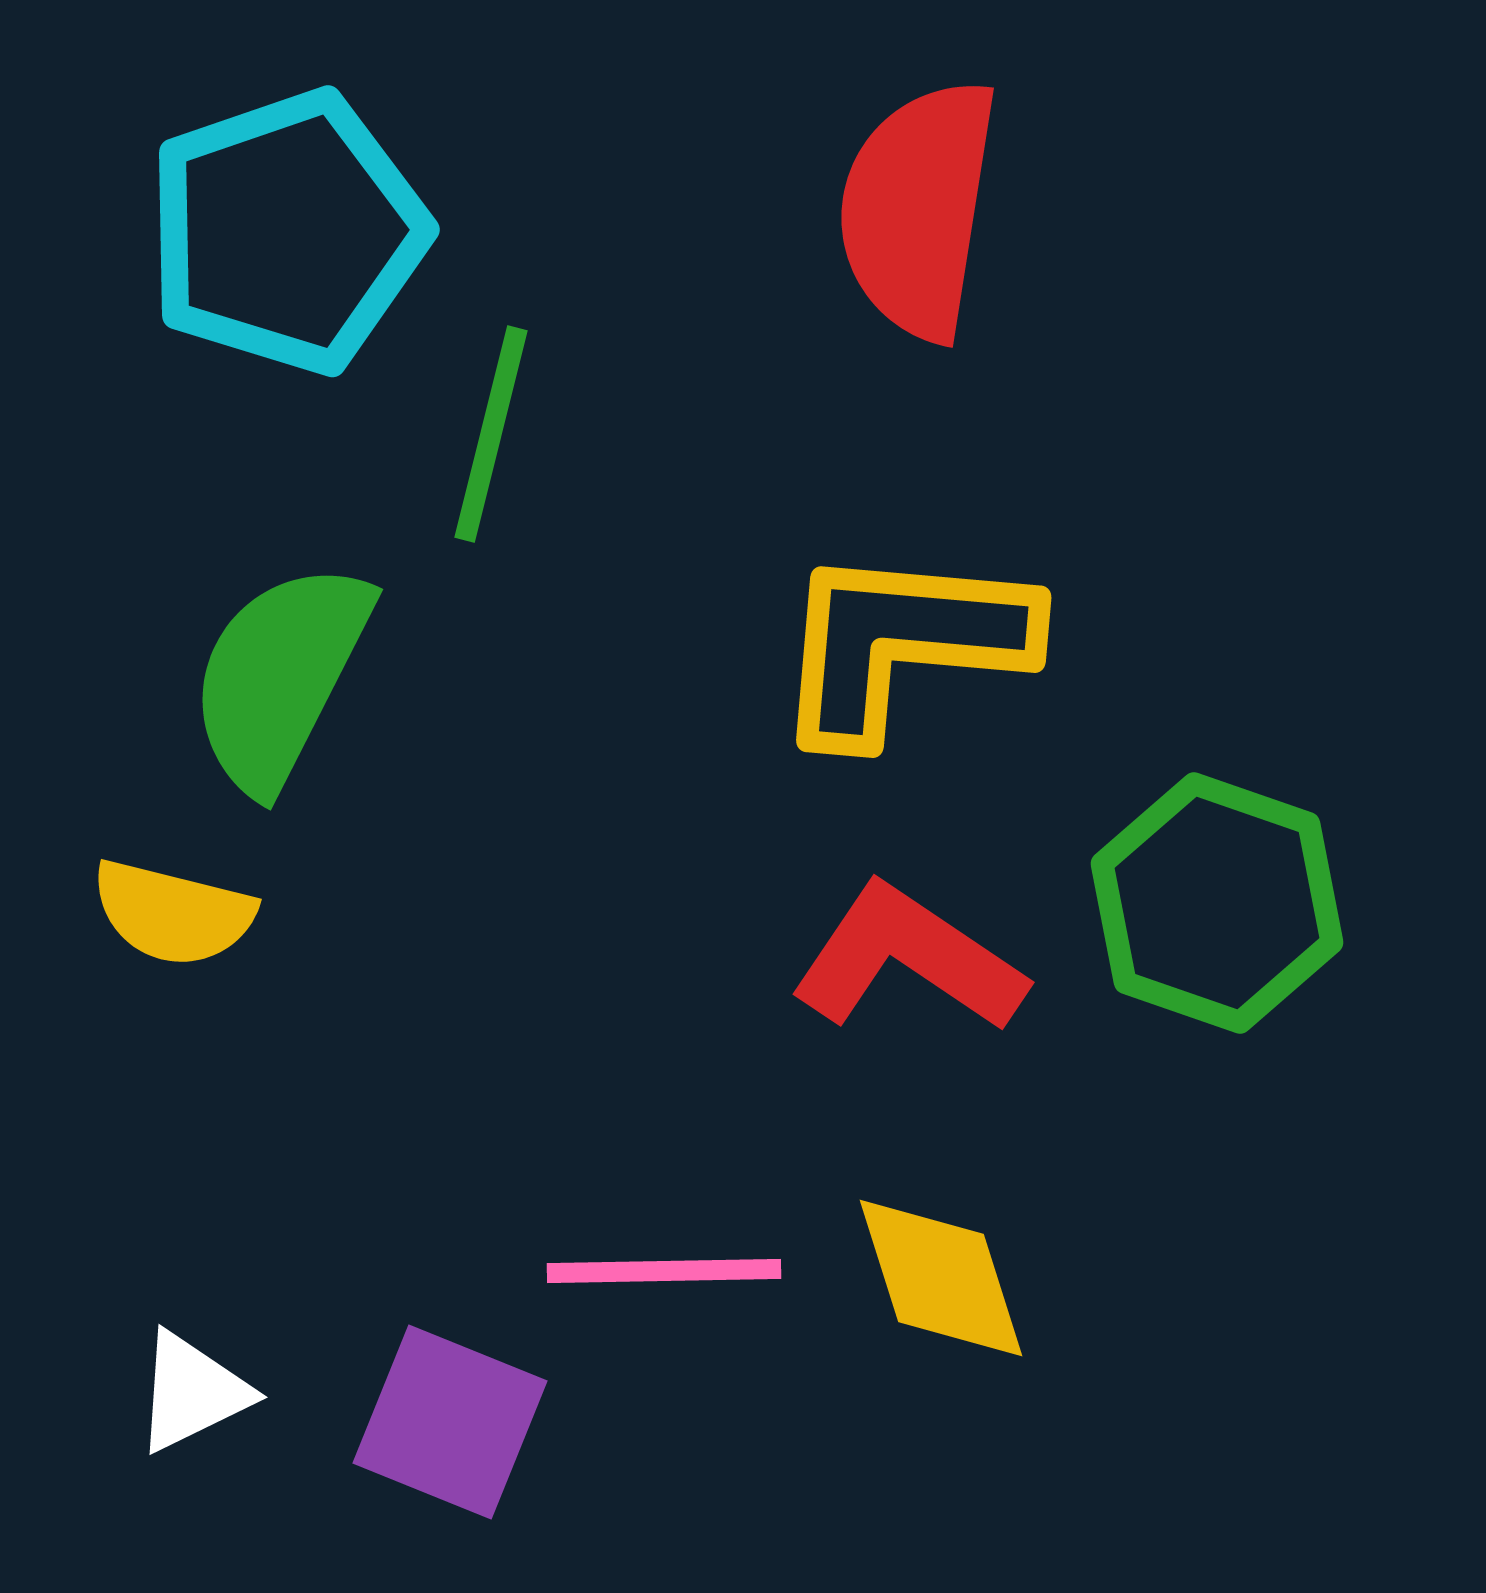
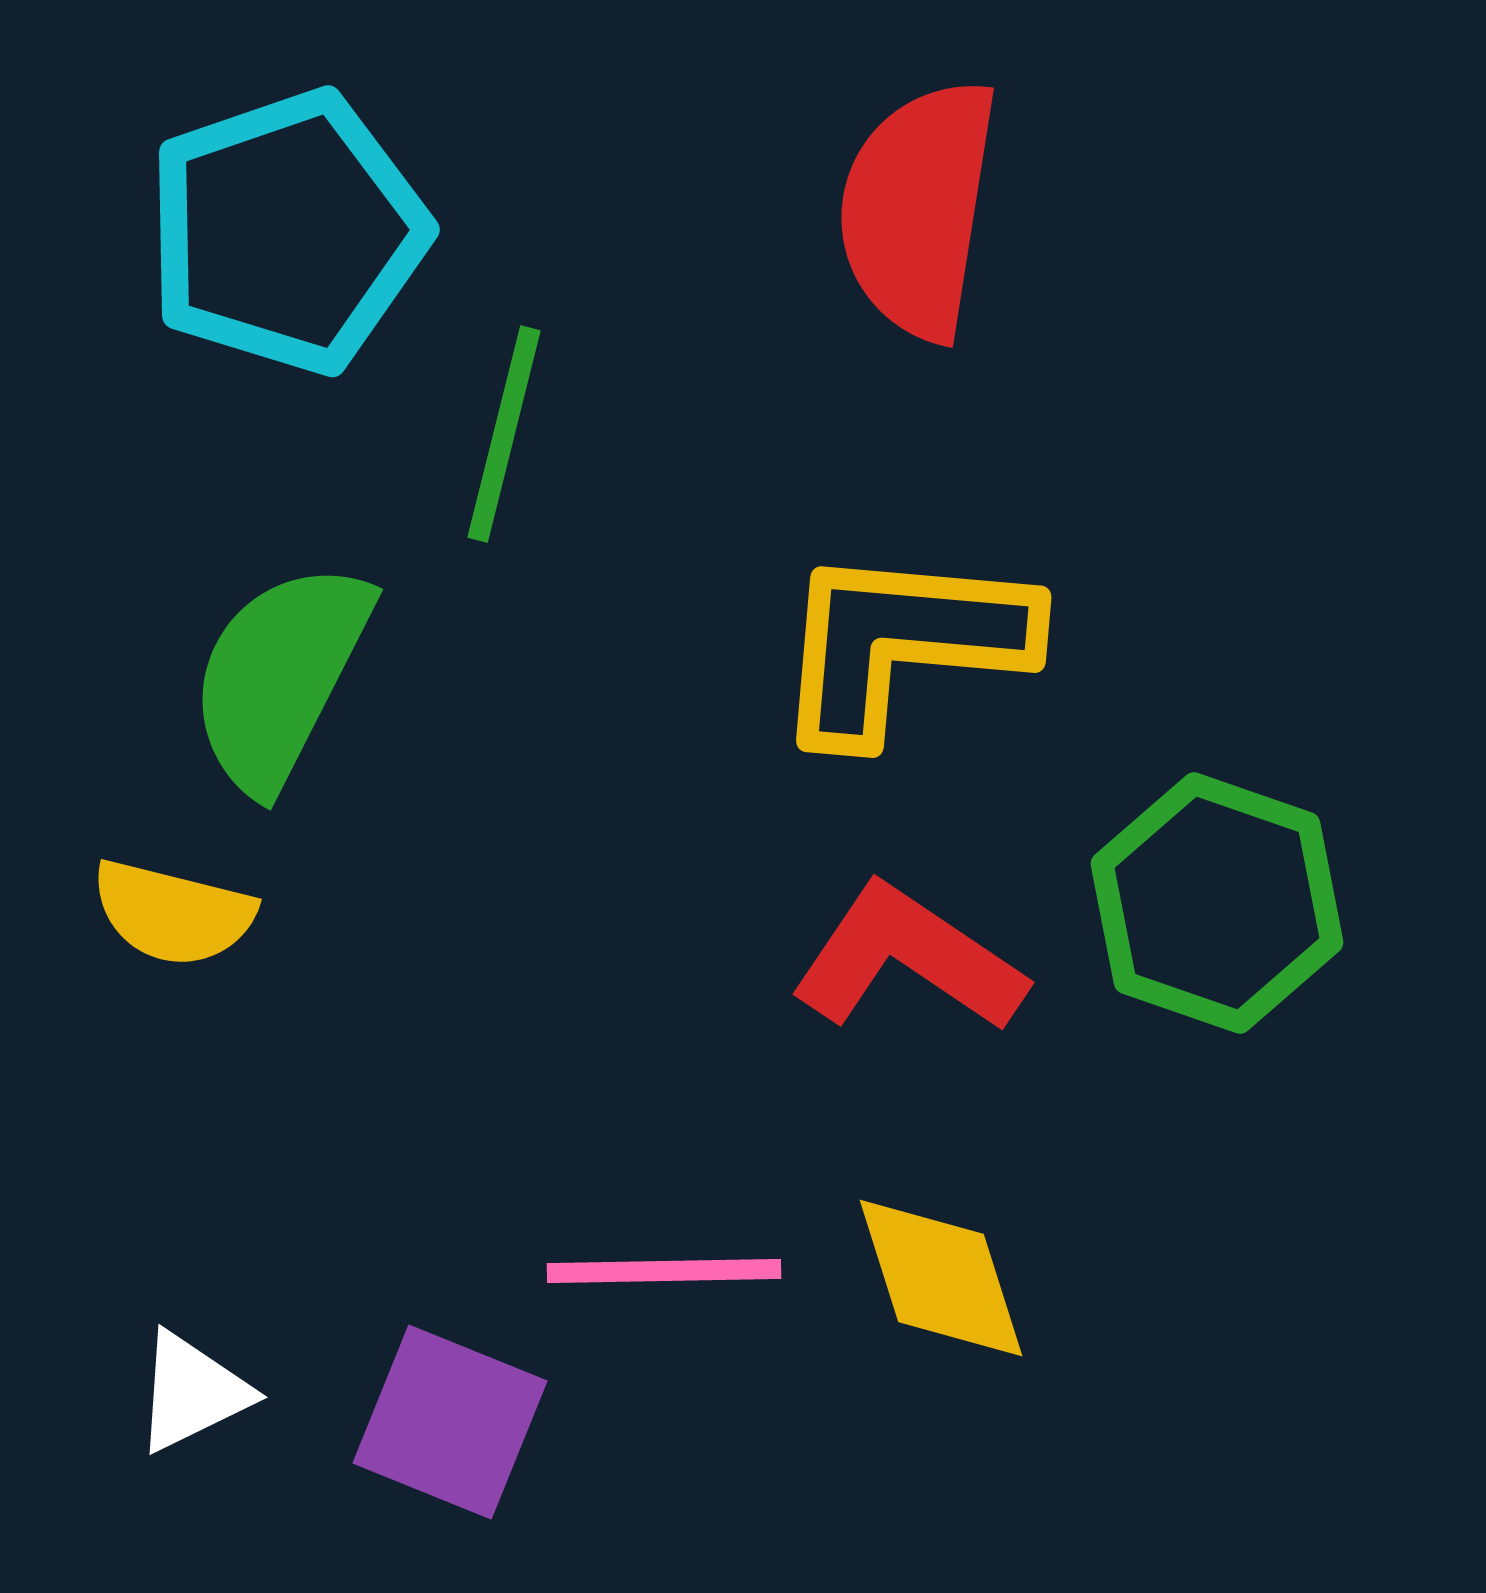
green line: moved 13 px right
